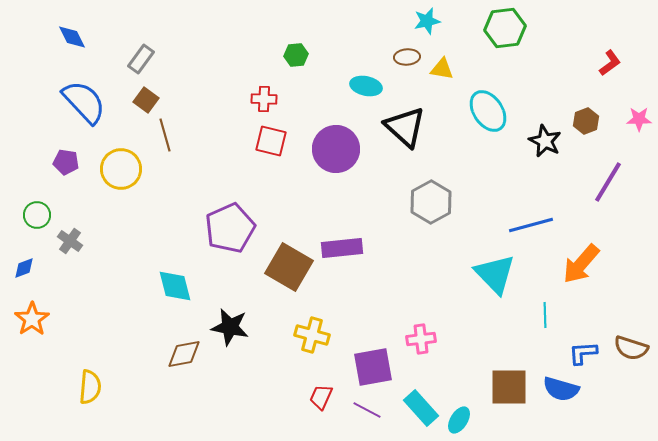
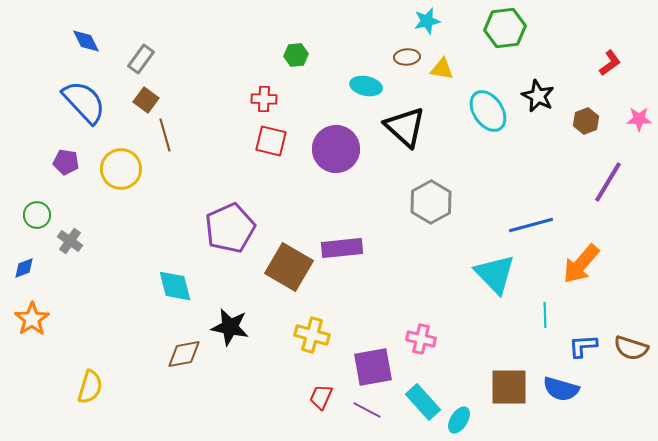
blue diamond at (72, 37): moved 14 px right, 4 px down
black star at (545, 141): moved 7 px left, 45 px up
pink cross at (421, 339): rotated 20 degrees clockwise
blue L-shape at (583, 353): moved 7 px up
yellow semicircle at (90, 387): rotated 12 degrees clockwise
cyan rectangle at (421, 408): moved 2 px right, 6 px up
